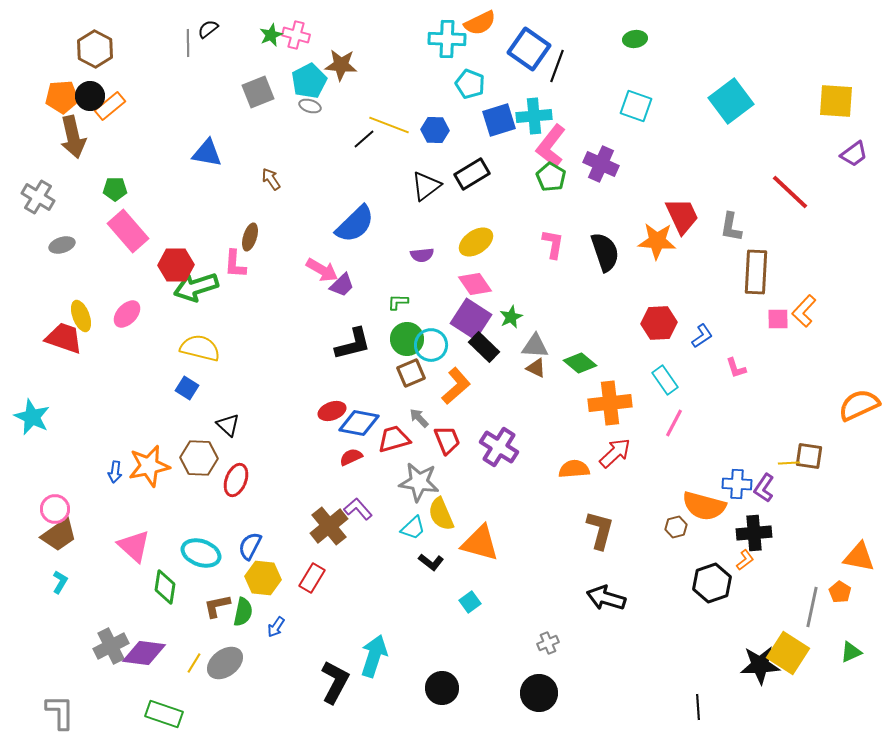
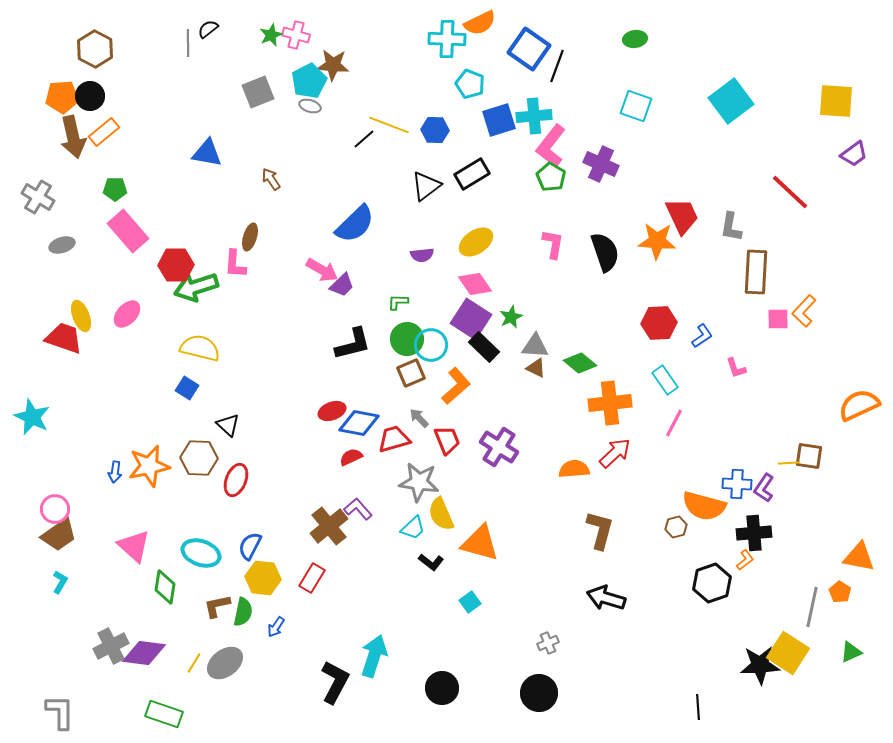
brown star at (341, 65): moved 8 px left
orange rectangle at (110, 106): moved 6 px left, 26 px down
